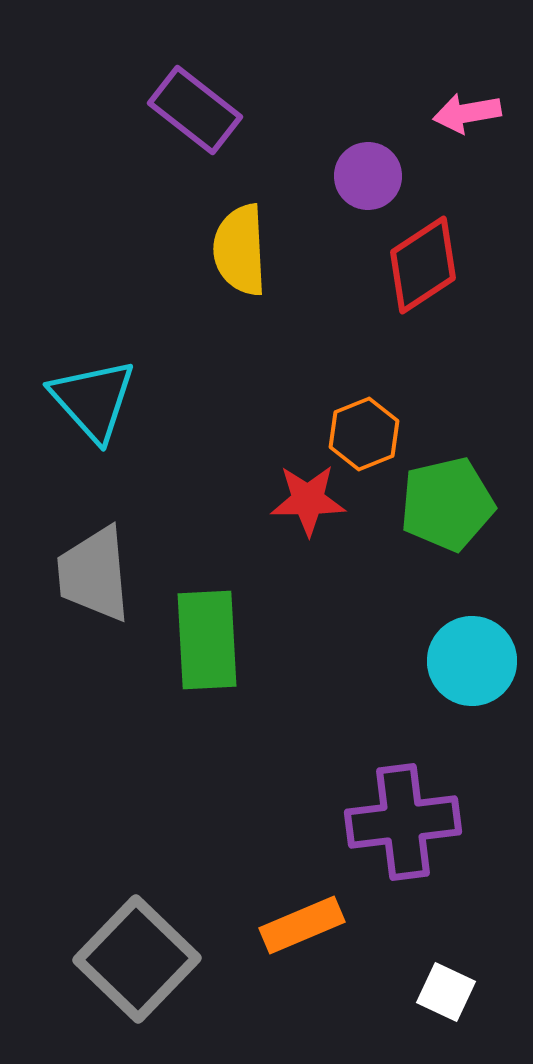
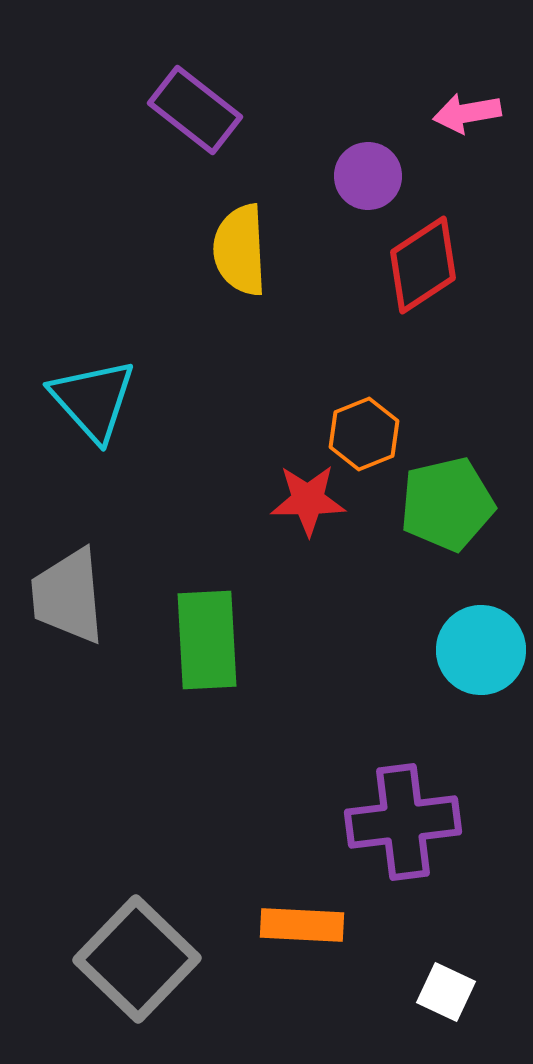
gray trapezoid: moved 26 px left, 22 px down
cyan circle: moved 9 px right, 11 px up
orange rectangle: rotated 26 degrees clockwise
